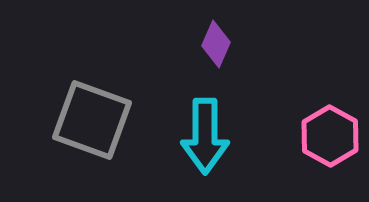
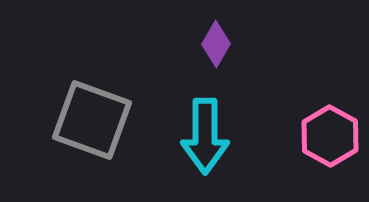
purple diamond: rotated 6 degrees clockwise
